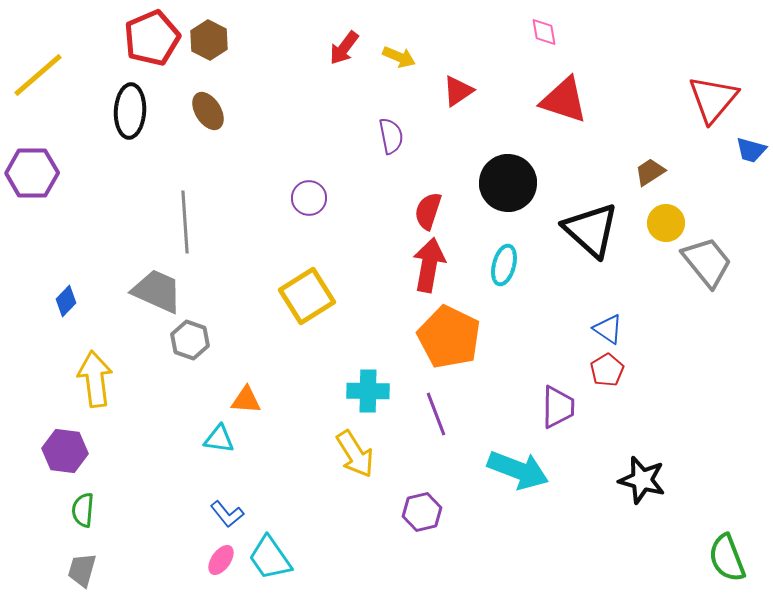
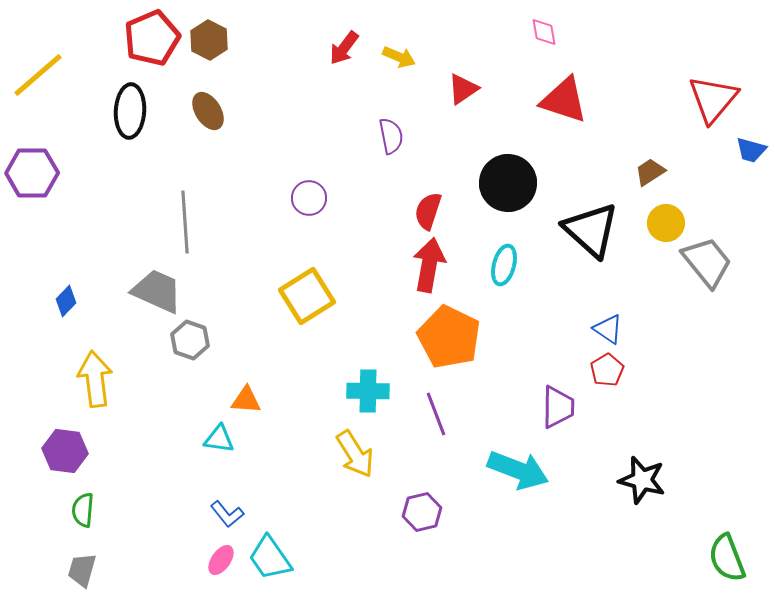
red triangle at (458, 91): moved 5 px right, 2 px up
